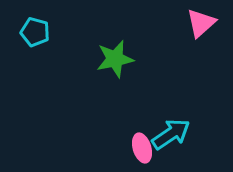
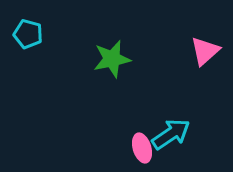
pink triangle: moved 4 px right, 28 px down
cyan pentagon: moved 7 px left, 2 px down
green star: moved 3 px left
